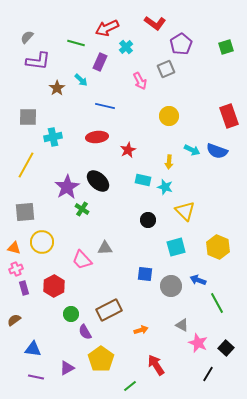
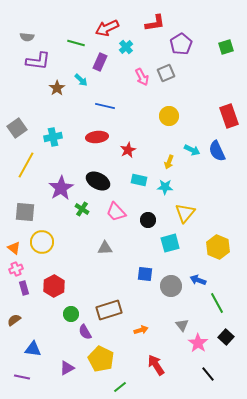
red L-shape at (155, 23): rotated 45 degrees counterclockwise
gray semicircle at (27, 37): rotated 128 degrees counterclockwise
gray square at (166, 69): moved 4 px down
pink arrow at (140, 81): moved 2 px right, 4 px up
gray square at (28, 117): moved 11 px left, 11 px down; rotated 36 degrees counterclockwise
blue semicircle at (217, 151): rotated 45 degrees clockwise
yellow arrow at (169, 162): rotated 16 degrees clockwise
cyan rectangle at (143, 180): moved 4 px left
black ellipse at (98, 181): rotated 15 degrees counterclockwise
purple star at (67, 187): moved 6 px left, 1 px down
cyan star at (165, 187): rotated 14 degrees counterclockwise
yellow triangle at (185, 211): moved 2 px down; rotated 25 degrees clockwise
gray square at (25, 212): rotated 10 degrees clockwise
cyan square at (176, 247): moved 6 px left, 4 px up
orange triangle at (14, 248): rotated 24 degrees clockwise
pink trapezoid at (82, 260): moved 34 px right, 48 px up
brown rectangle at (109, 310): rotated 10 degrees clockwise
gray triangle at (182, 325): rotated 24 degrees clockwise
pink star at (198, 343): rotated 12 degrees clockwise
black square at (226, 348): moved 11 px up
yellow pentagon at (101, 359): rotated 10 degrees counterclockwise
black line at (208, 374): rotated 70 degrees counterclockwise
purple line at (36, 377): moved 14 px left
green line at (130, 386): moved 10 px left, 1 px down
